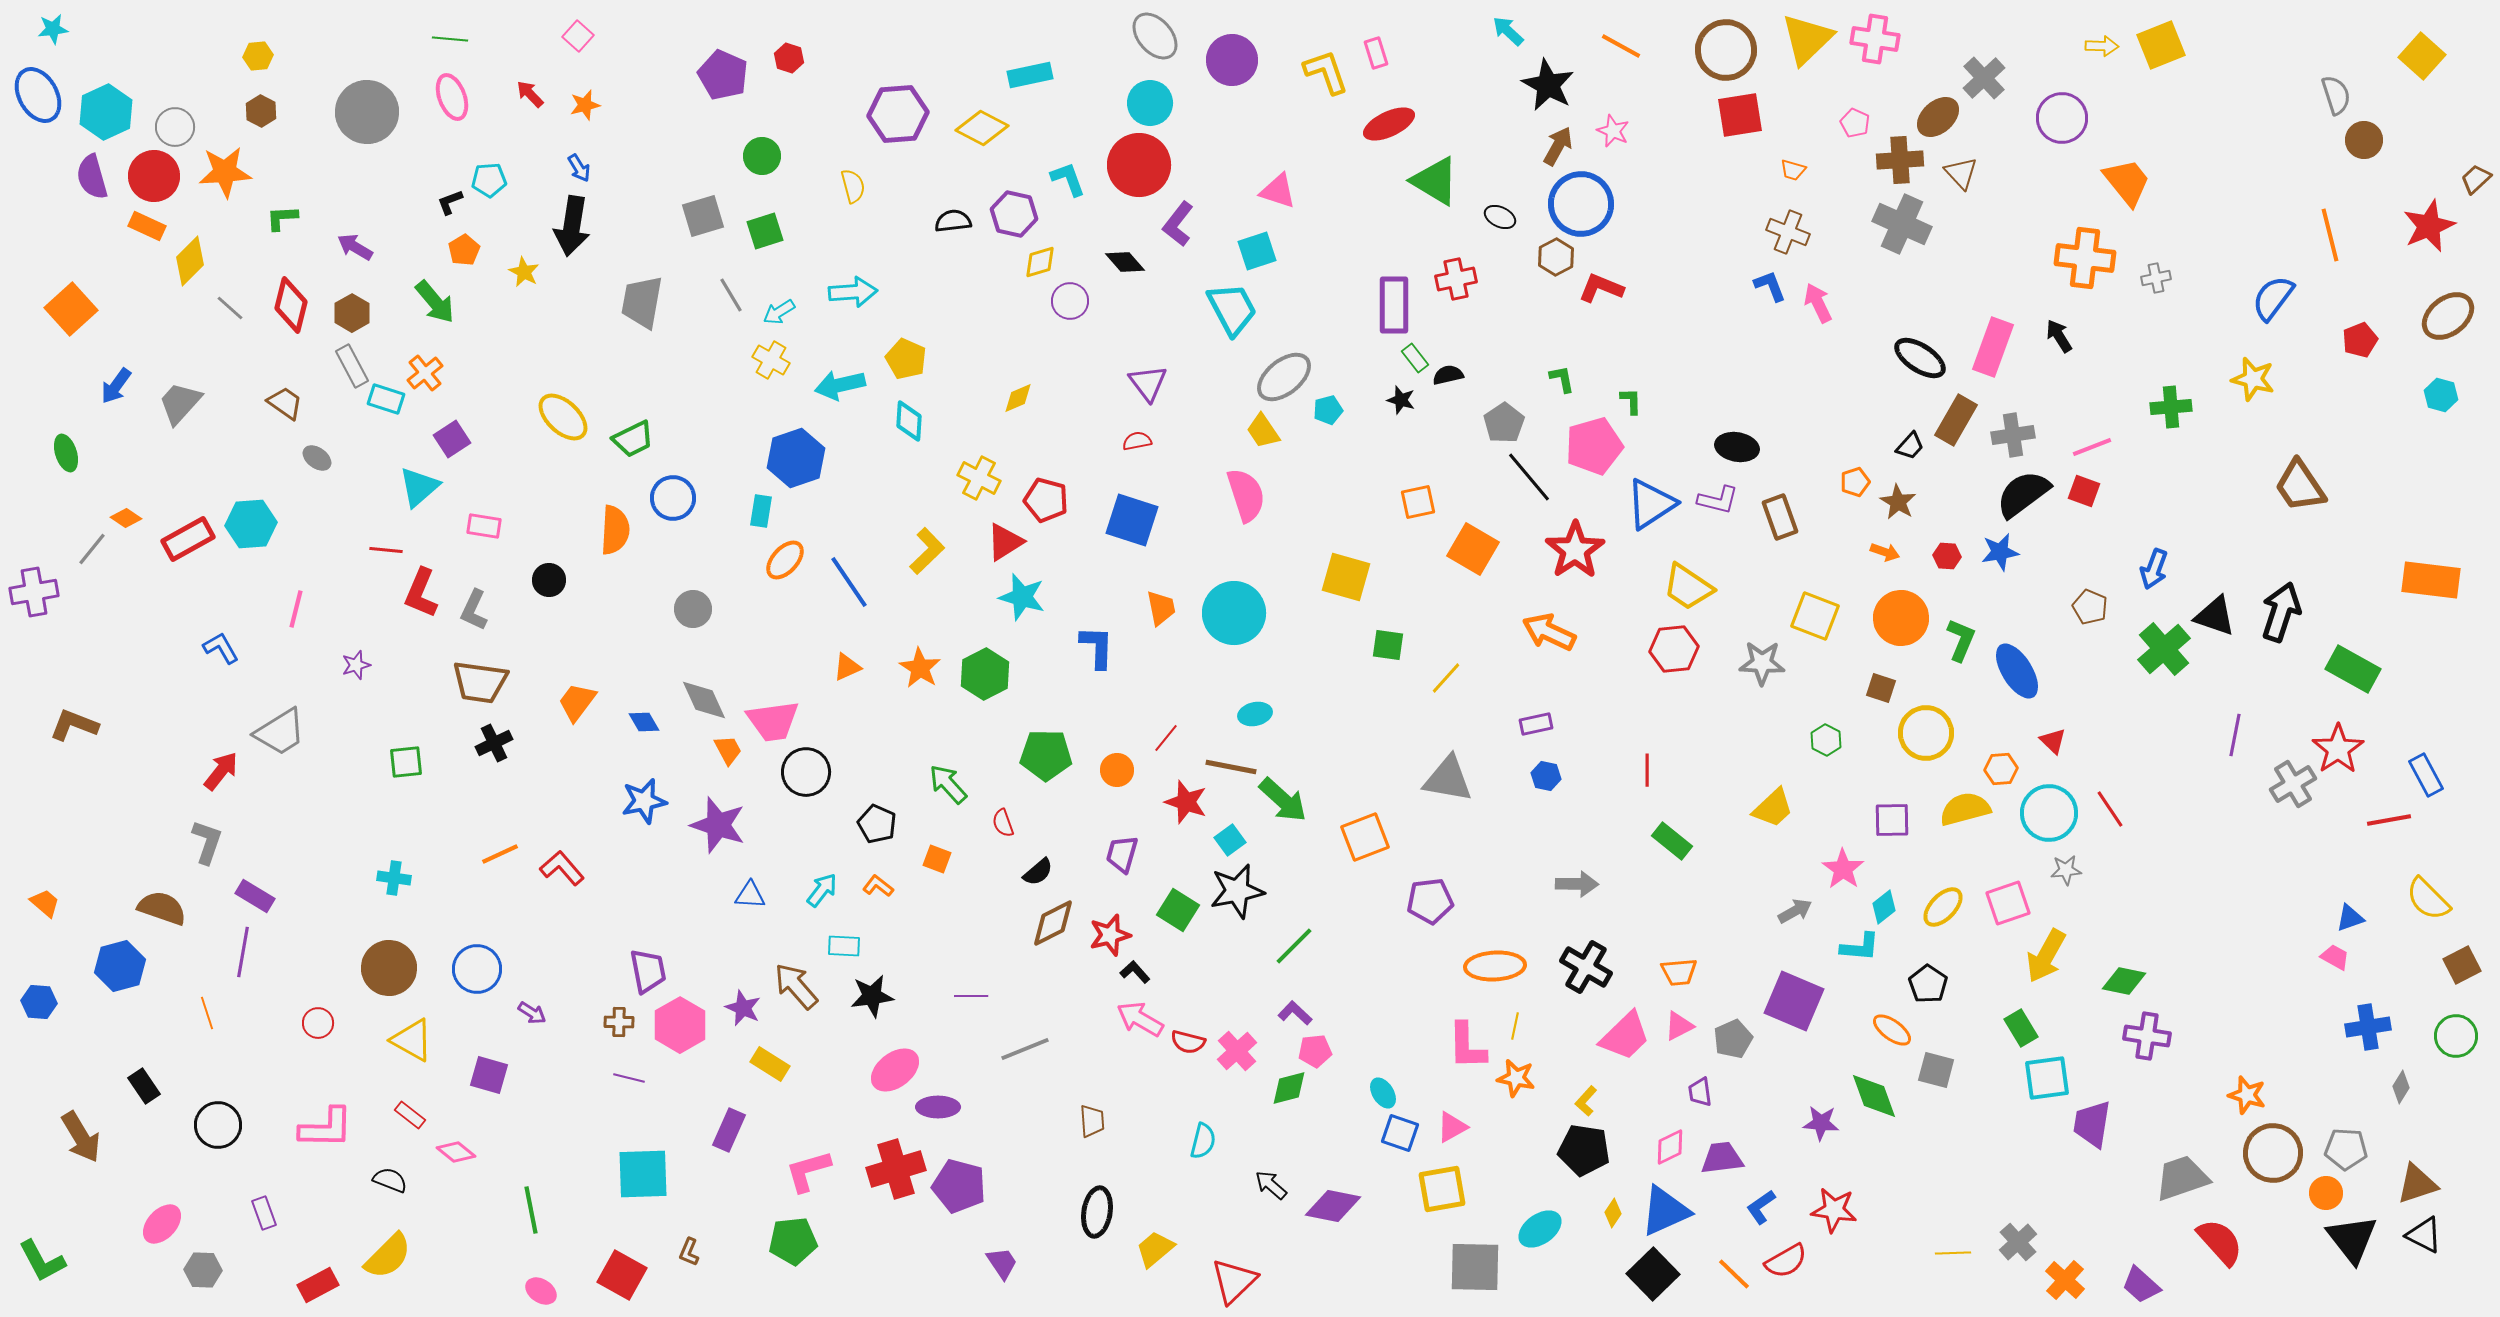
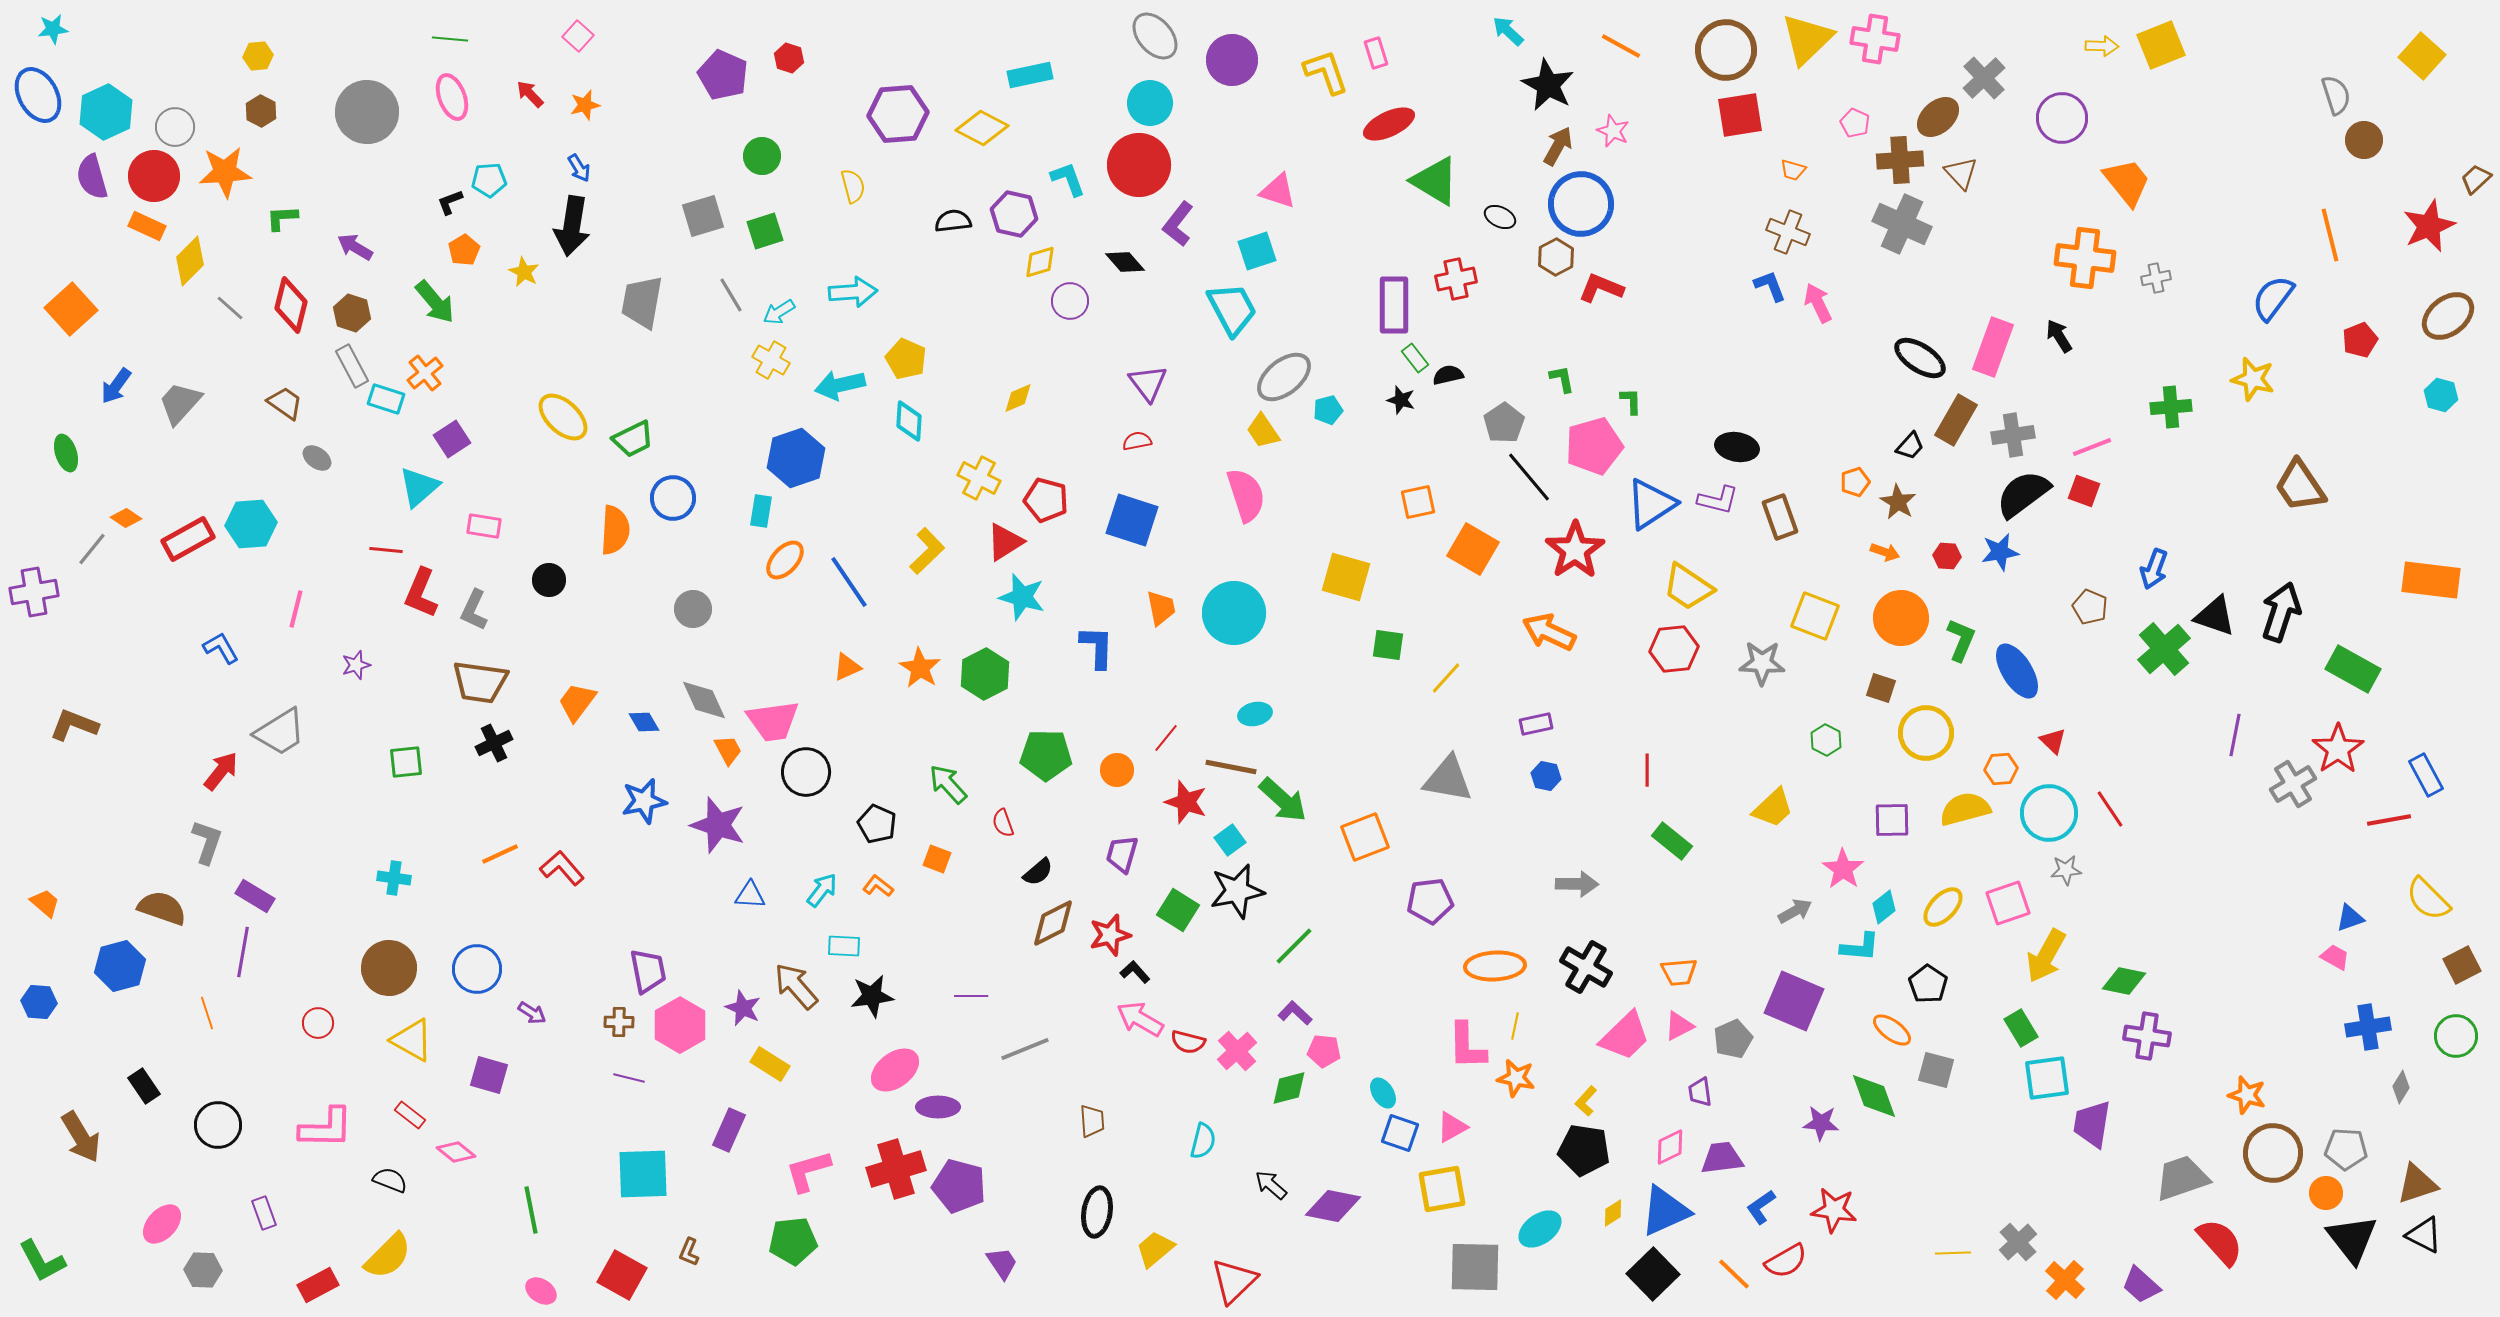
brown hexagon at (352, 313): rotated 12 degrees counterclockwise
pink pentagon at (1315, 1051): moved 9 px right; rotated 12 degrees clockwise
yellow diamond at (1613, 1213): rotated 24 degrees clockwise
